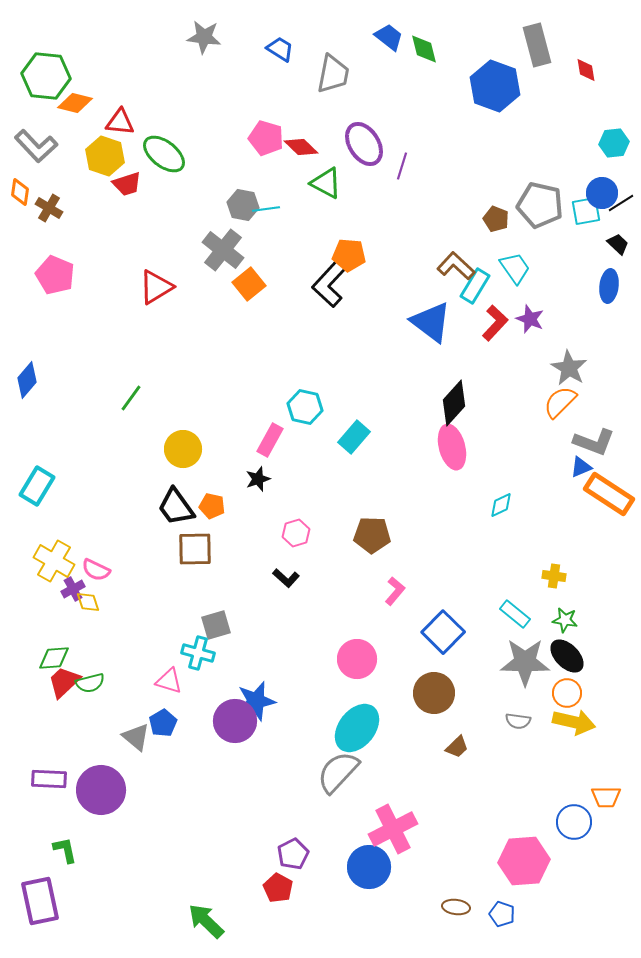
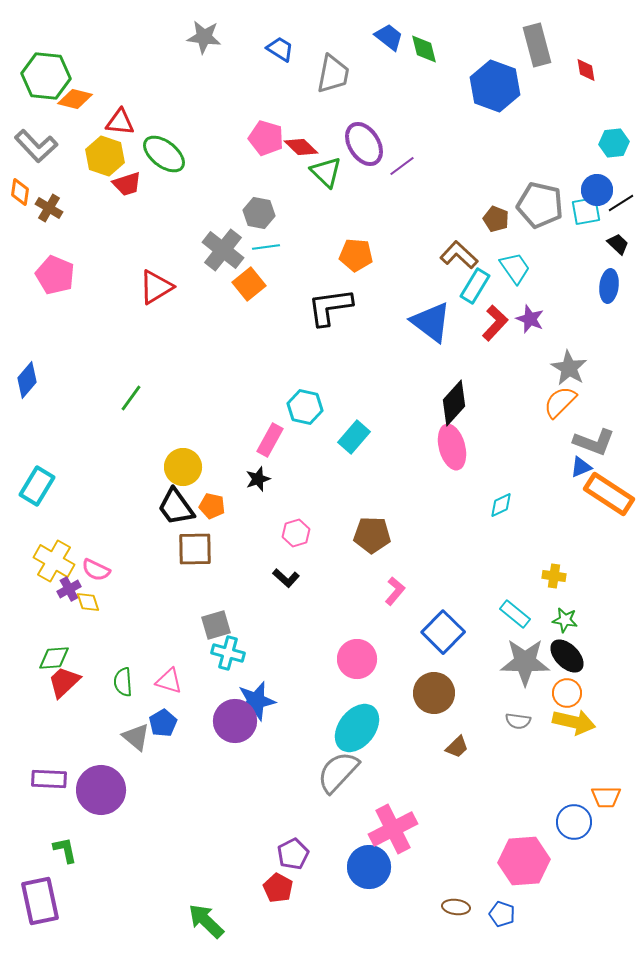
orange diamond at (75, 103): moved 4 px up
purple line at (402, 166): rotated 36 degrees clockwise
green triangle at (326, 183): moved 11 px up; rotated 16 degrees clockwise
blue circle at (602, 193): moved 5 px left, 3 px up
gray hexagon at (243, 205): moved 16 px right, 8 px down
cyan line at (266, 209): moved 38 px down
orange pentagon at (349, 255): moved 7 px right
brown L-shape at (456, 266): moved 3 px right, 11 px up
black L-shape at (330, 283): moved 24 px down; rotated 39 degrees clockwise
yellow circle at (183, 449): moved 18 px down
purple cross at (73, 589): moved 4 px left
cyan cross at (198, 653): moved 30 px right
green semicircle at (90, 683): moved 33 px right, 1 px up; rotated 100 degrees clockwise
